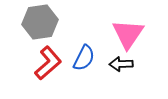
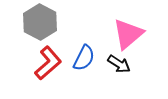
gray hexagon: rotated 24 degrees counterclockwise
pink triangle: rotated 16 degrees clockwise
black arrow: moved 2 px left; rotated 145 degrees counterclockwise
